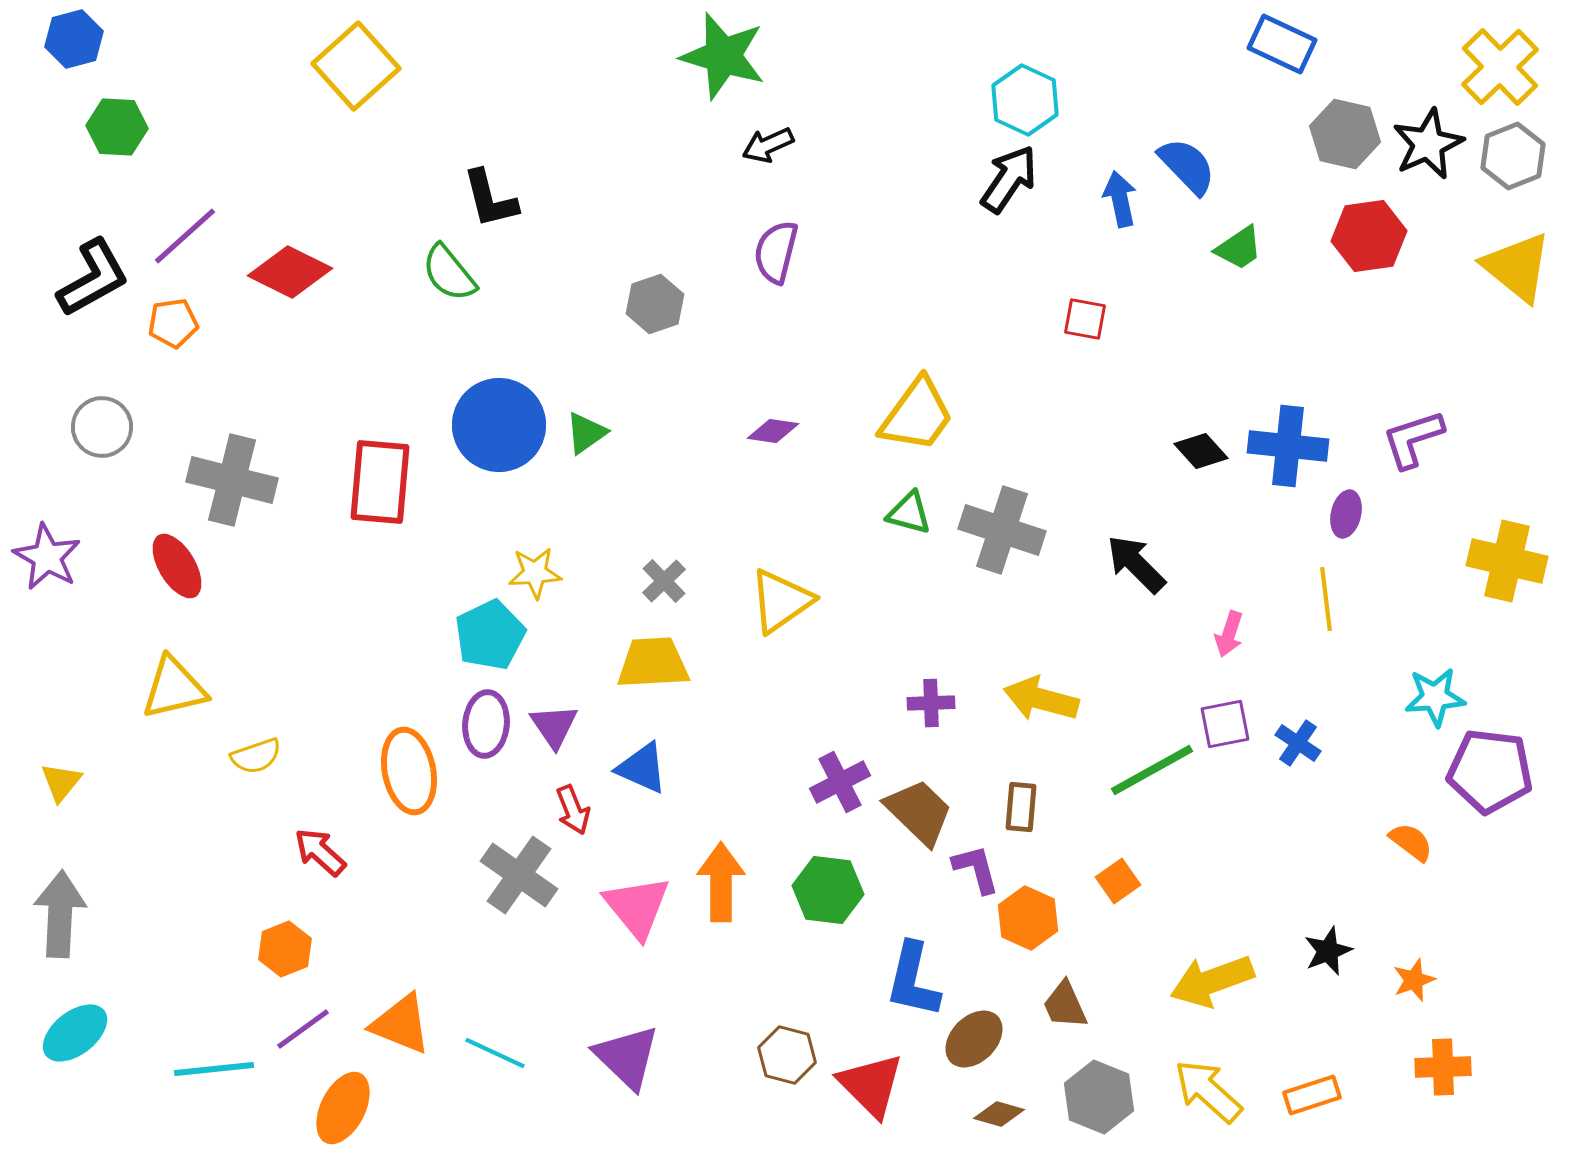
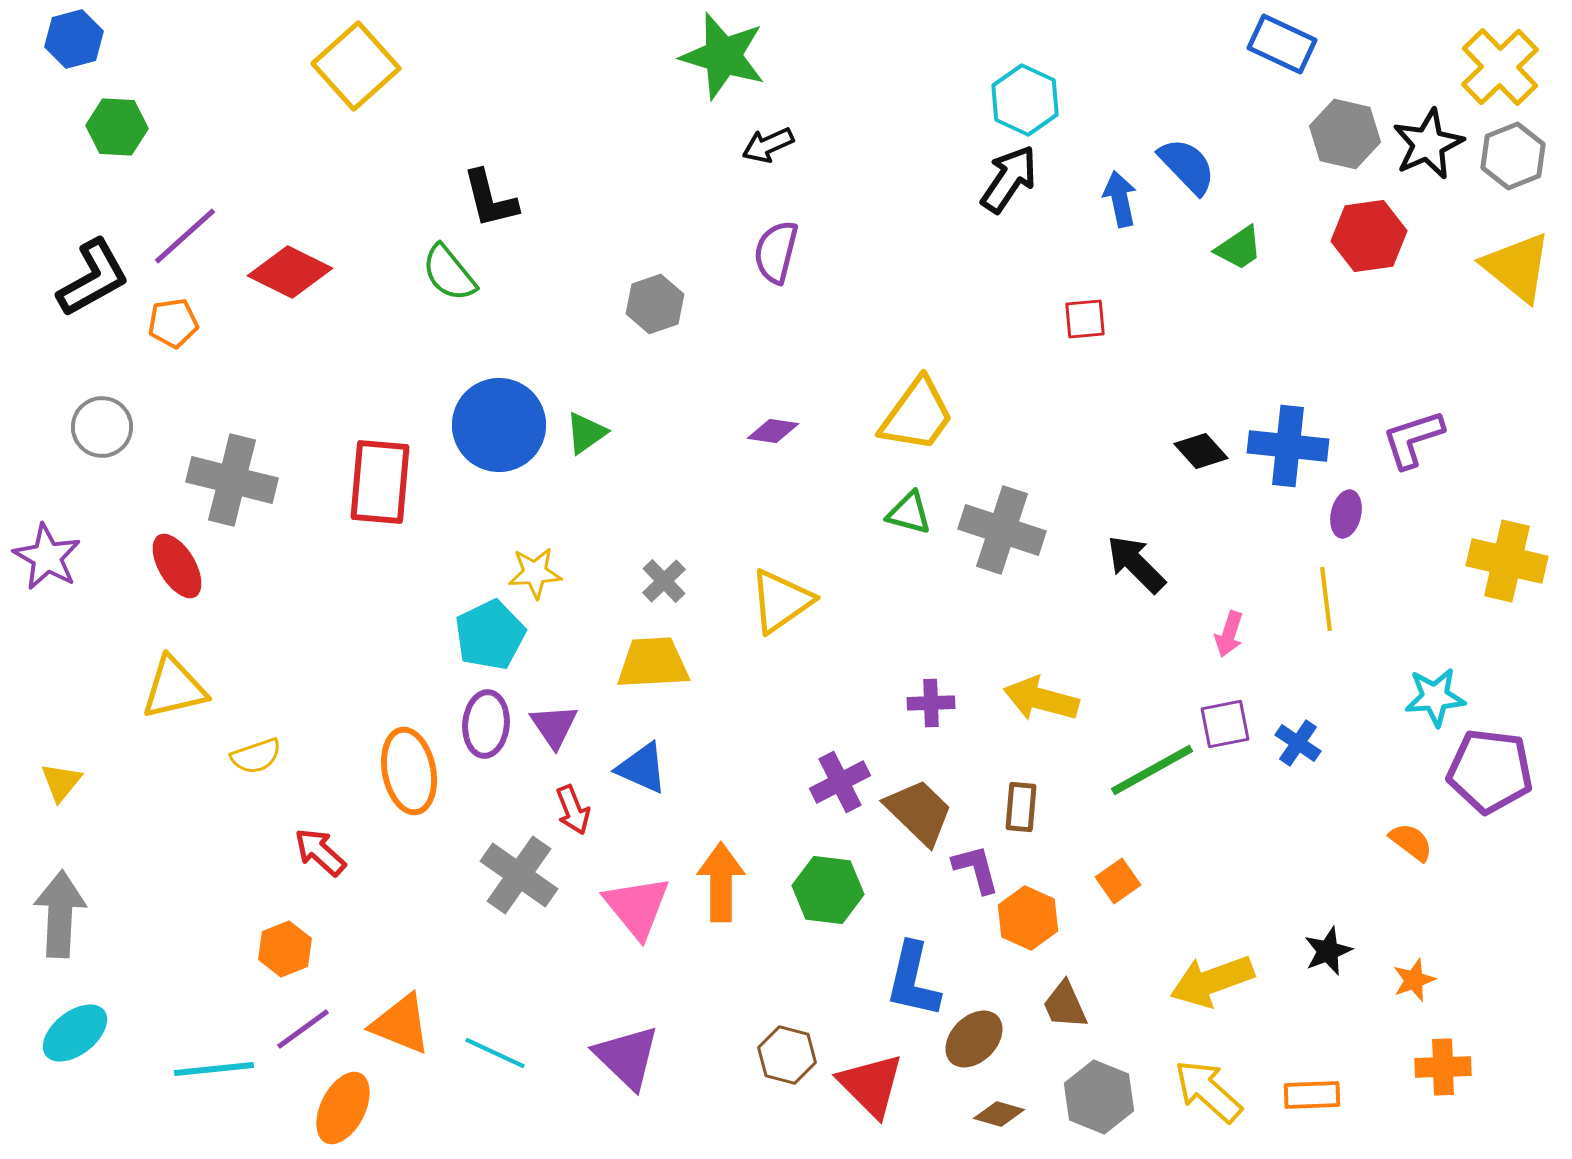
red square at (1085, 319): rotated 15 degrees counterclockwise
orange rectangle at (1312, 1095): rotated 16 degrees clockwise
